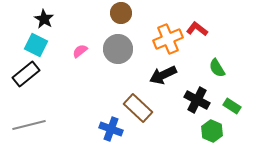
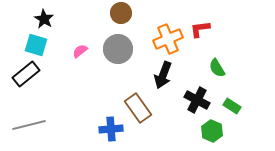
red L-shape: moved 3 px right; rotated 45 degrees counterclockwise
cyan square: rotated 10 degrees counterclockwise
black arrow: rotated 44 degrees counterclockwise
brown rectangle: rotated 12 degrees clockwise
blue cross: rotated 25 degrees counterclockwise
